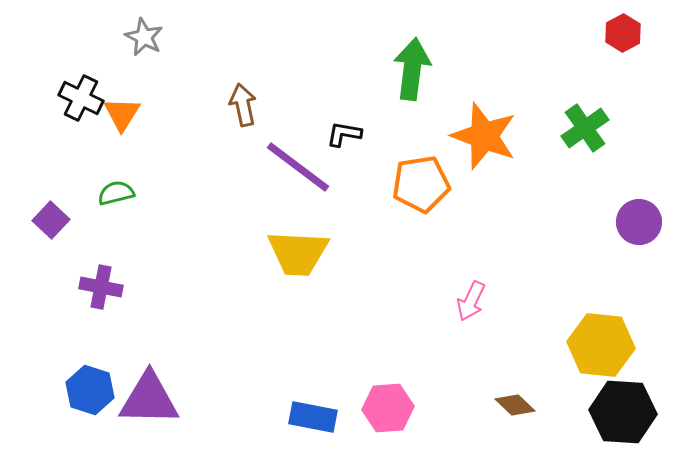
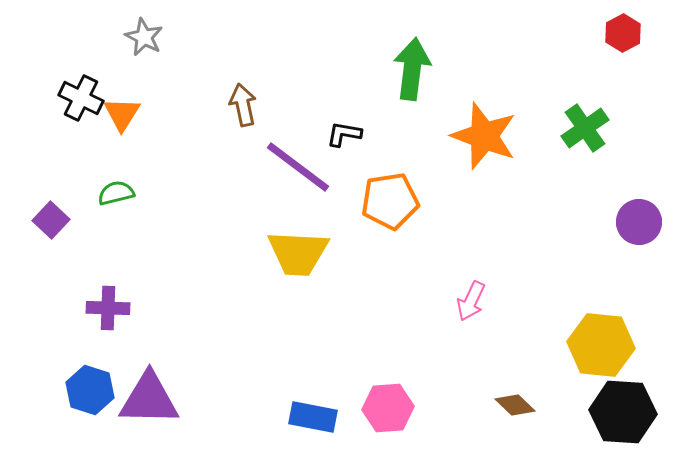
orange pentagon: moved 31 px left, 17 px down
purple cross: moved 7 px right, 21 px down; rotated 9 degrees counterclockwise
